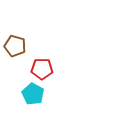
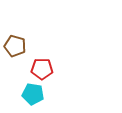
cyan pentagon: rotated 20 degrees counterclockwise
